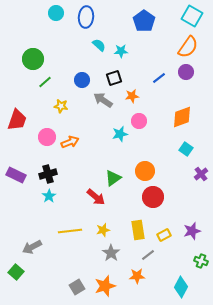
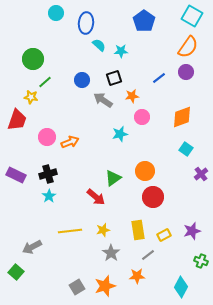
blue ellipse at (86, 17): moved 6 px down
yellow star at (61, 106): moved 30 px left, 9 px up
pink circle at (139, 121): moved 3 px right, 4 px up
